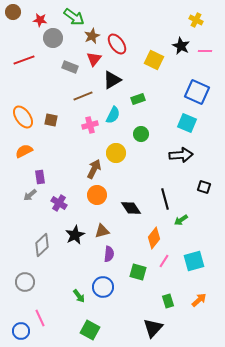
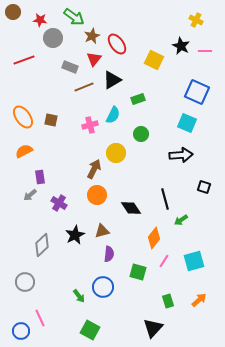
brown line at (83, 96): moved 1 px right, 9 px up
